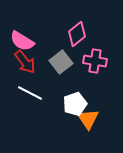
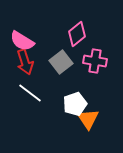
red arrow: rotated 20 degrees clockwise
white line: rotated 10 degrees clockwise
